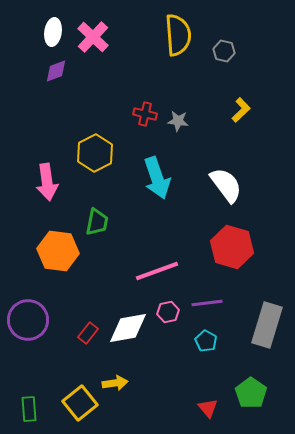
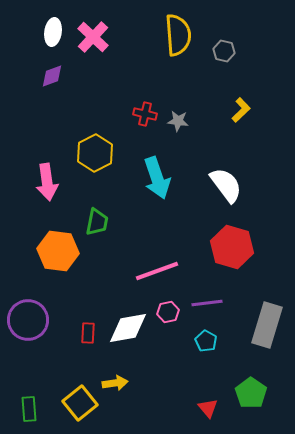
purple diamond: moved 4 px left, 5 px down
red rectangle: rotated 35 degrees counterclockwise
